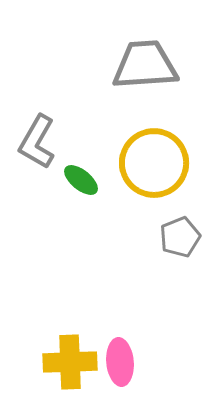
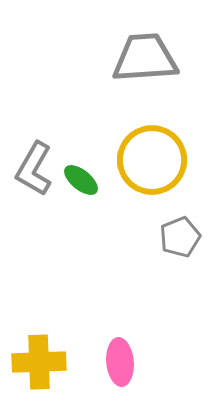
gray trapezoid: moved 7 px up
gray L-shape: moved 3 px left, 27 px down
yellow circle: moved 2 px left, 3 px up
yellow cross: moved 31 px left
